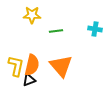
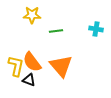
cyan cross: moved 1 px right
orange semicircle: moved 3 px up; rotated 130 degrees clockwise
black triangle: rotated 40 degrees clockwise
